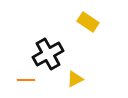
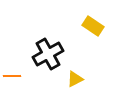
yellow rectangle: moved 5 px right, 4 px down
orange line: moved 14 px left, 4 px up
